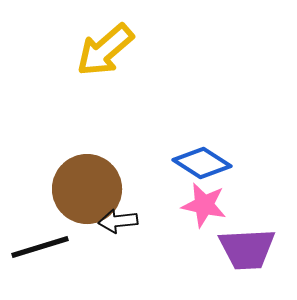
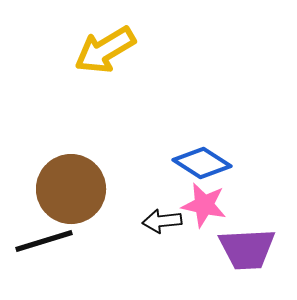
yellow arrow: rotated 10 degrees clockwise
brown circle: moved 16 px left
black arrow: moved 44 px right
black line: moved 4 px right, 6 px up
